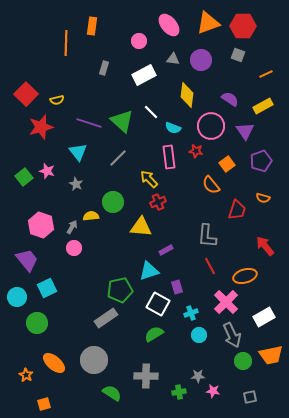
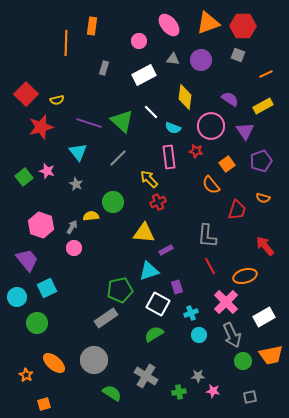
yellow diamond at (187, 95): moved 2 px left, 2 px down
yellow triangle at (141, 227): moved 3 px right, 6 px down
gray cross at (146, 376): rotated 30 degrees clockwise
